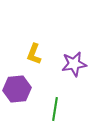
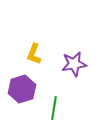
purple hexagon: moved 5 px right; rotated 12 degrees counterclockwise
green line: moved 1 px left, 1 px up
